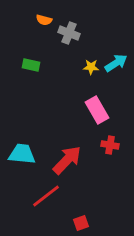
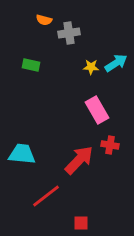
gray cross: rotated 30 degrees counterclockwise
red arrow: moved 12 px right
red square: rotated 21 degrees clockwise
